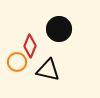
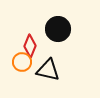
black circle: moved 1 px left
orange circle: moved 5 px right
